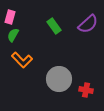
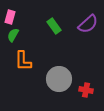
orange L-shape: moved 1 px right, 1 px down; rotated 45 degrees clockwise
